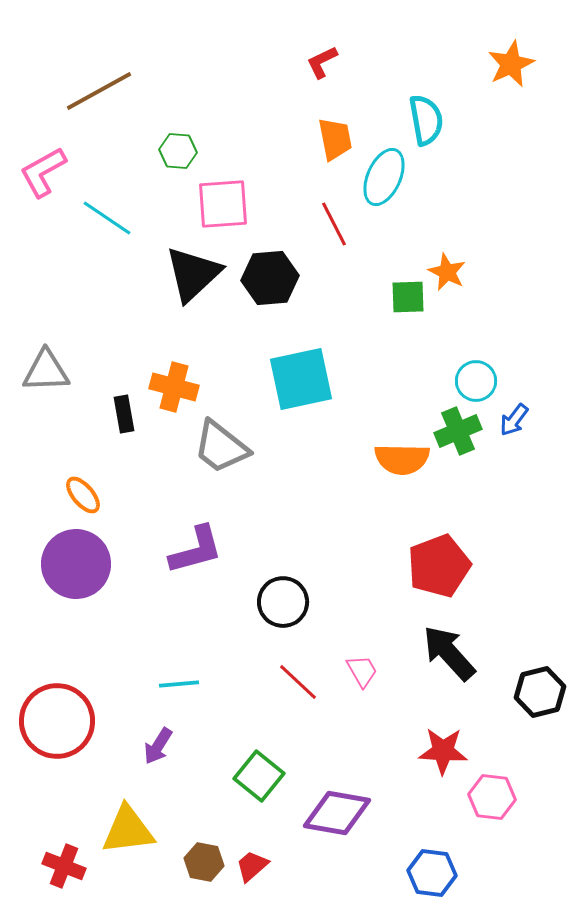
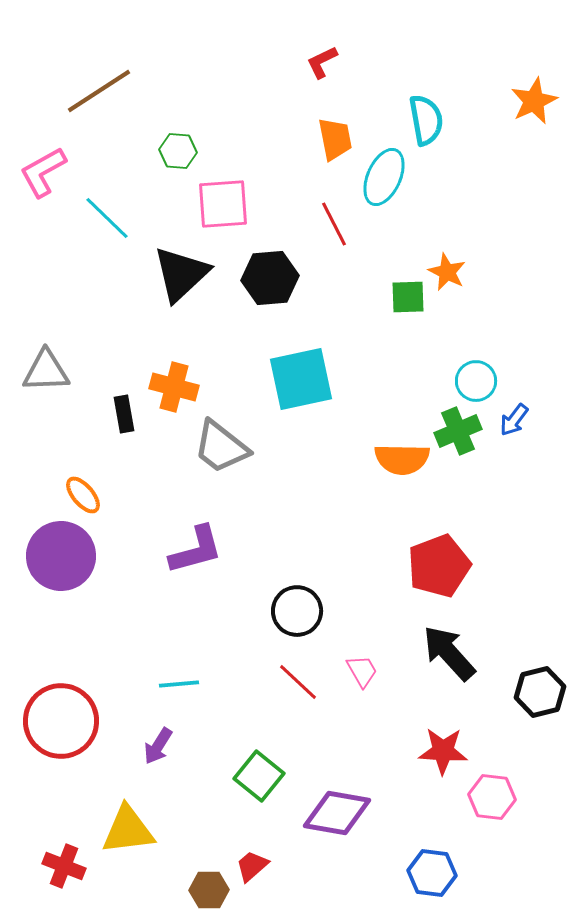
orange star at (511, 64): moved 23 px right, 37 px down
brown line at (99, 91): rotated 4 degrees counterclockwise
cyan line at (107, 218): rotated 10 degrees clockwise
black triangle at (193, 274): moved 12 px left
purple circle at (76, 564): moved 15 px left, 8 px up
black circle at (283, 602): moved 14 px right, 9 px down
red circle at (57, 721): moved 4 px right
brown hexagon at (204, 862): moved 5 px right, 28 px down; rotated 12 degrees counterclockwise
